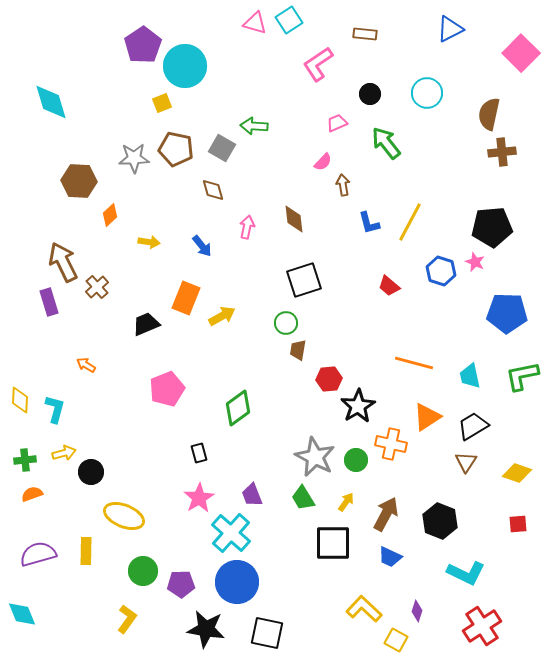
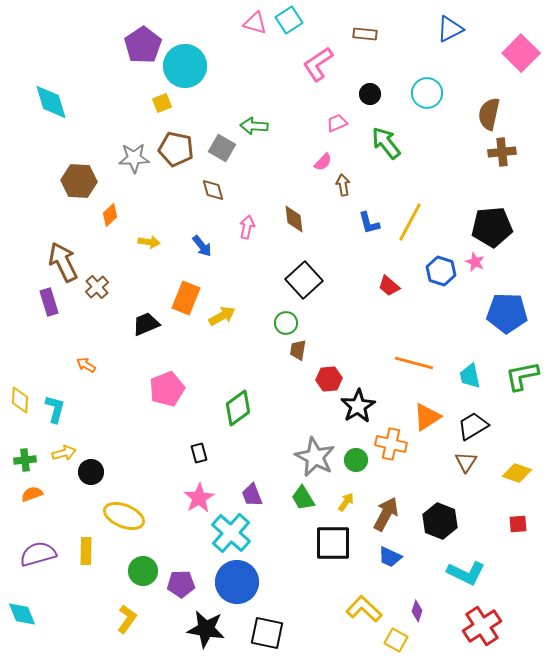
black square at (304, 280): rotated 24 degrees counterclockwise
